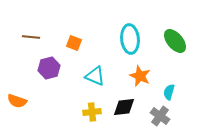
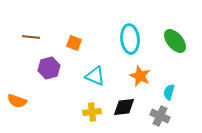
gray cross: rotated 12 degrees counterclockwise
